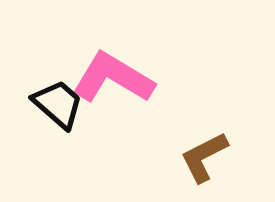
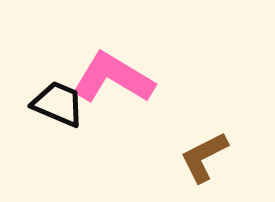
black trapezoid: rotated 18 degrees counterclockwise
